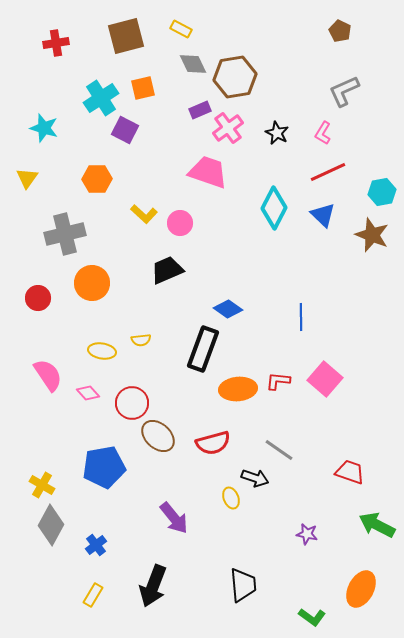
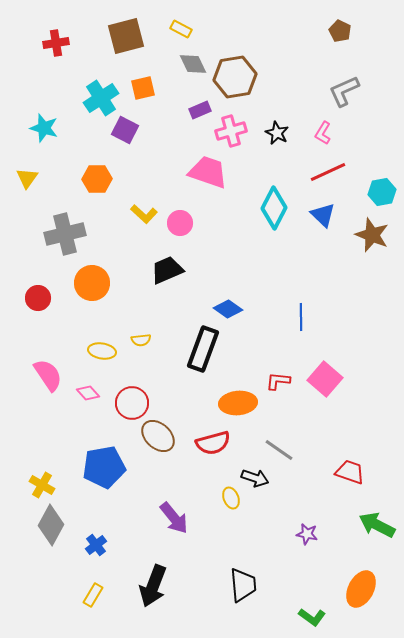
pink cross at (228, 128): moved 3 px right, 3 px down; rotated 20 degrees clockwise
orange ellipse at (238, 389): moved 14 px down
